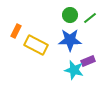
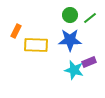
yellow rectangle: rotated 25 degrees counterclockwise
purple rectangle: moved 1 px right, 1 px down
